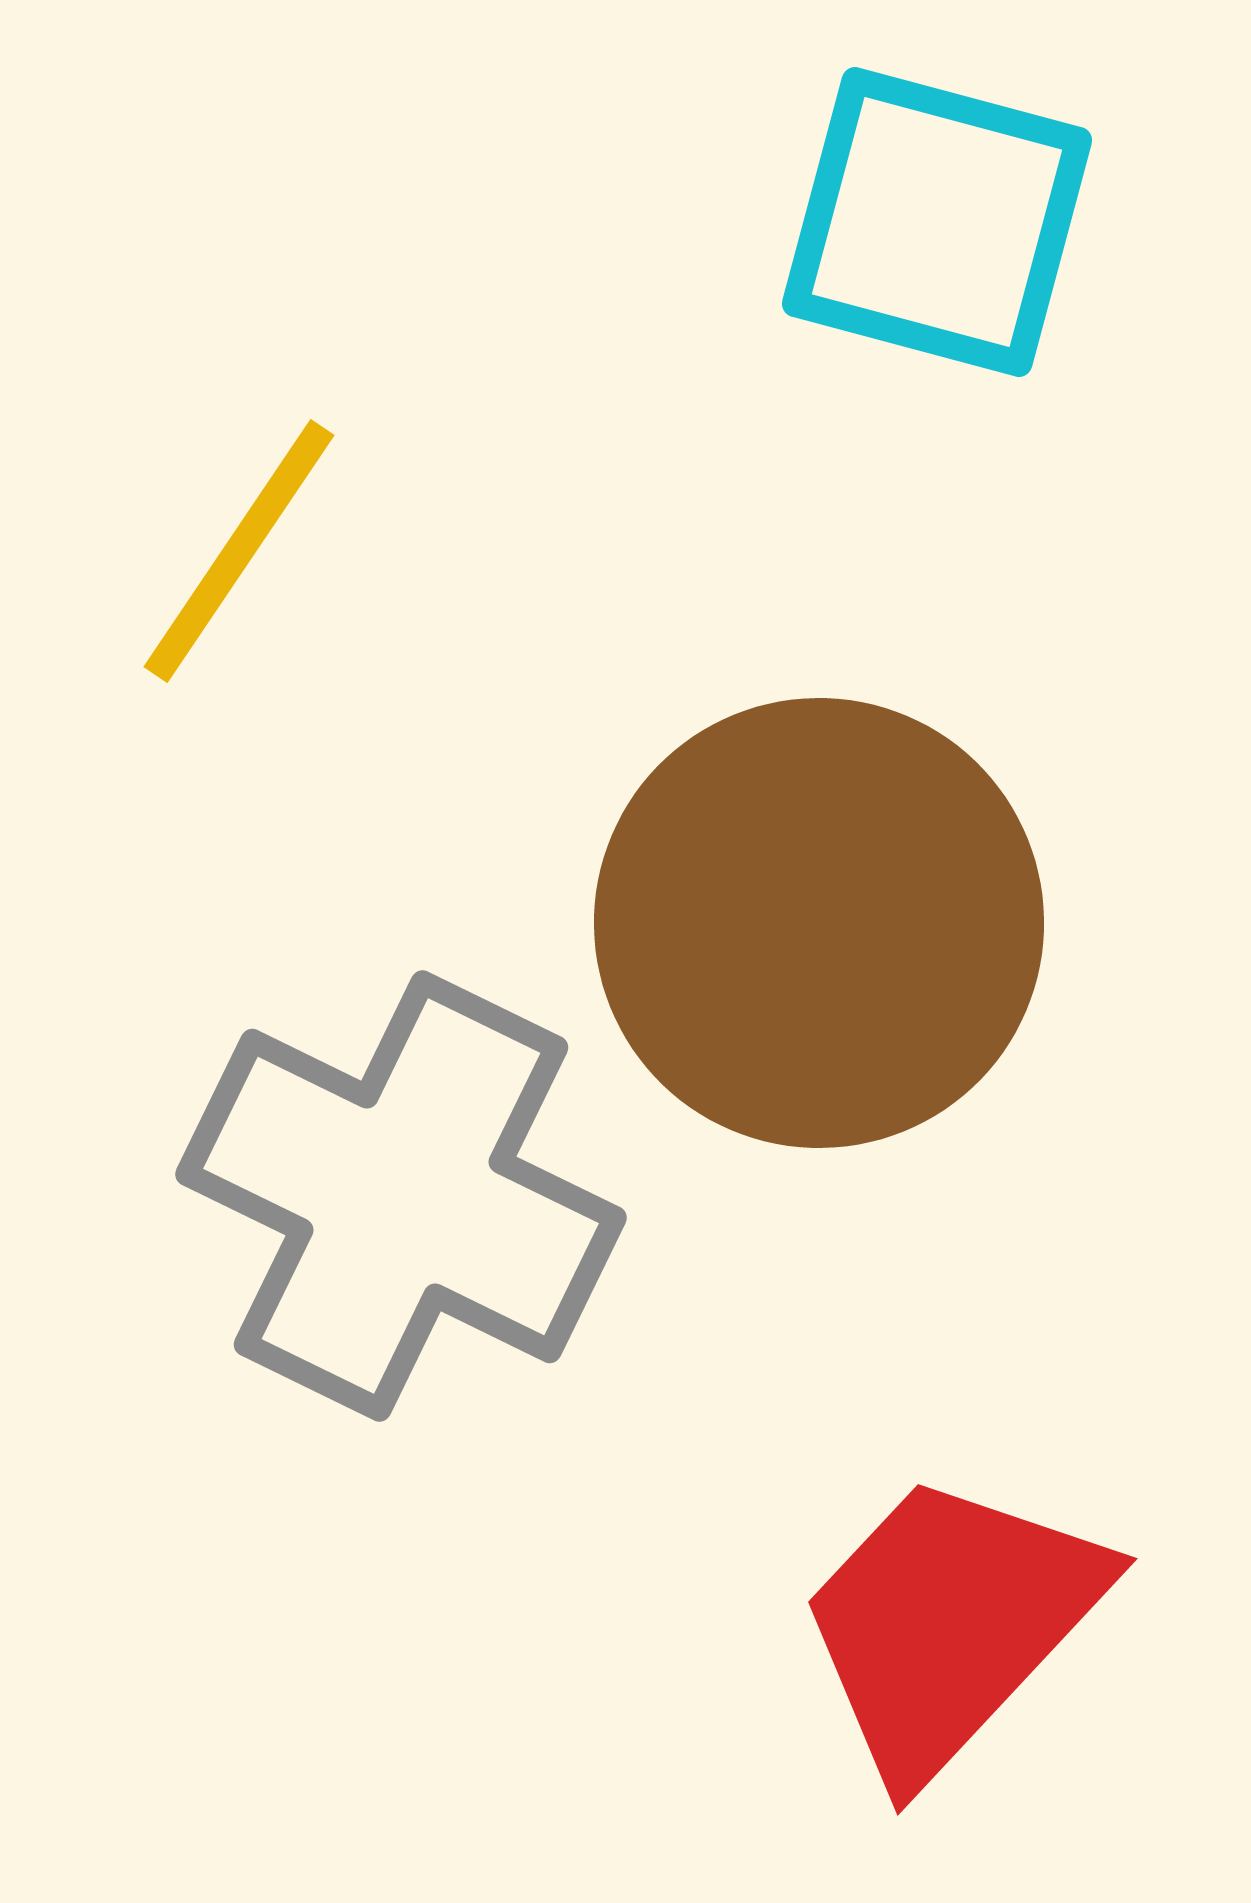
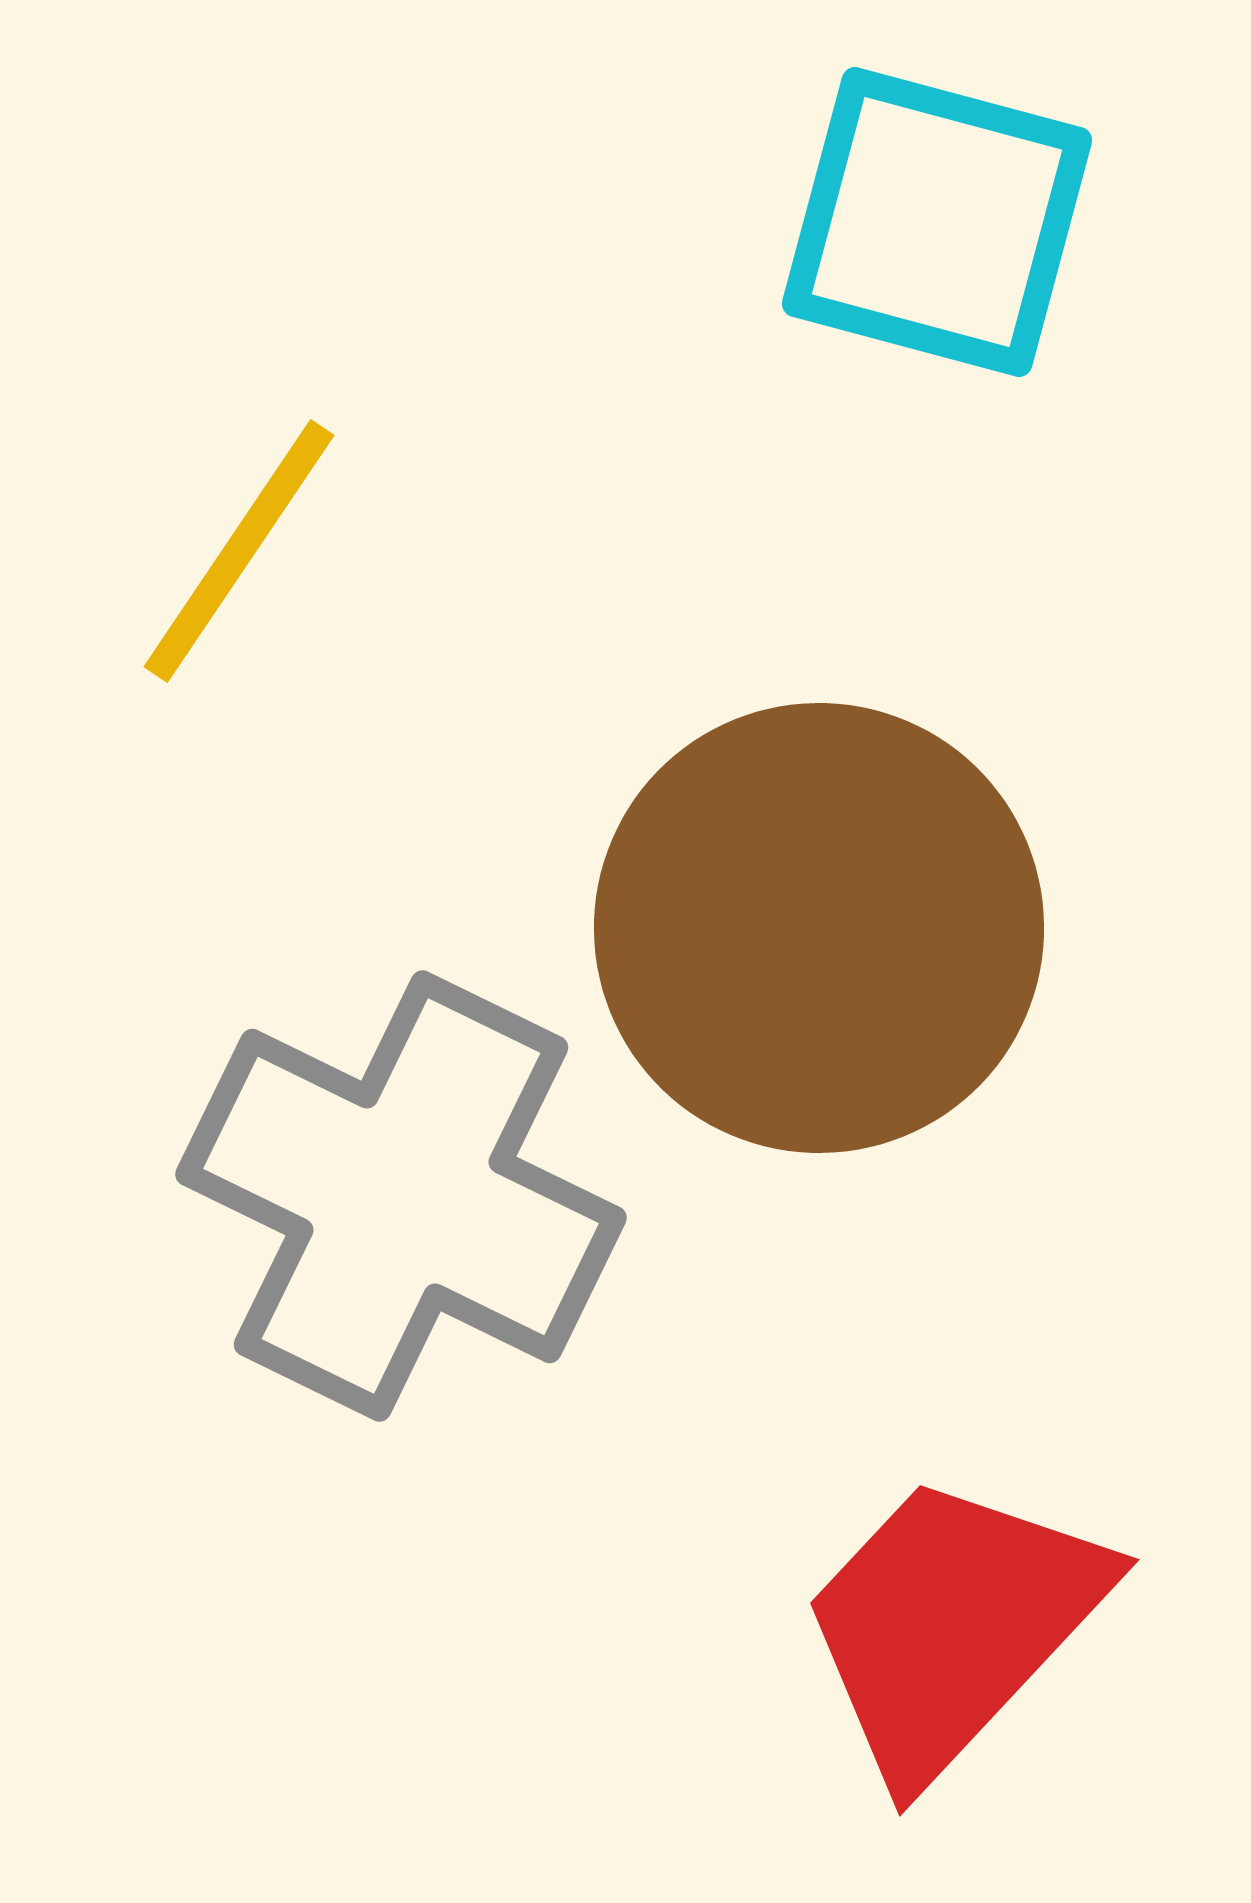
brown circle: moved 5 px down
red trapezoid: moved 2 px right, 1 px down
